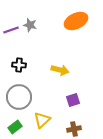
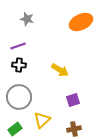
orange ellipse: moved 5 px right, 1 px down
gray star: moved 3 px left, 6 px up
purple line: moved 7 px right, 16 px down
yellow arrow: rotated 18 degrees clockwise
green rectangle: moved 2 px down
